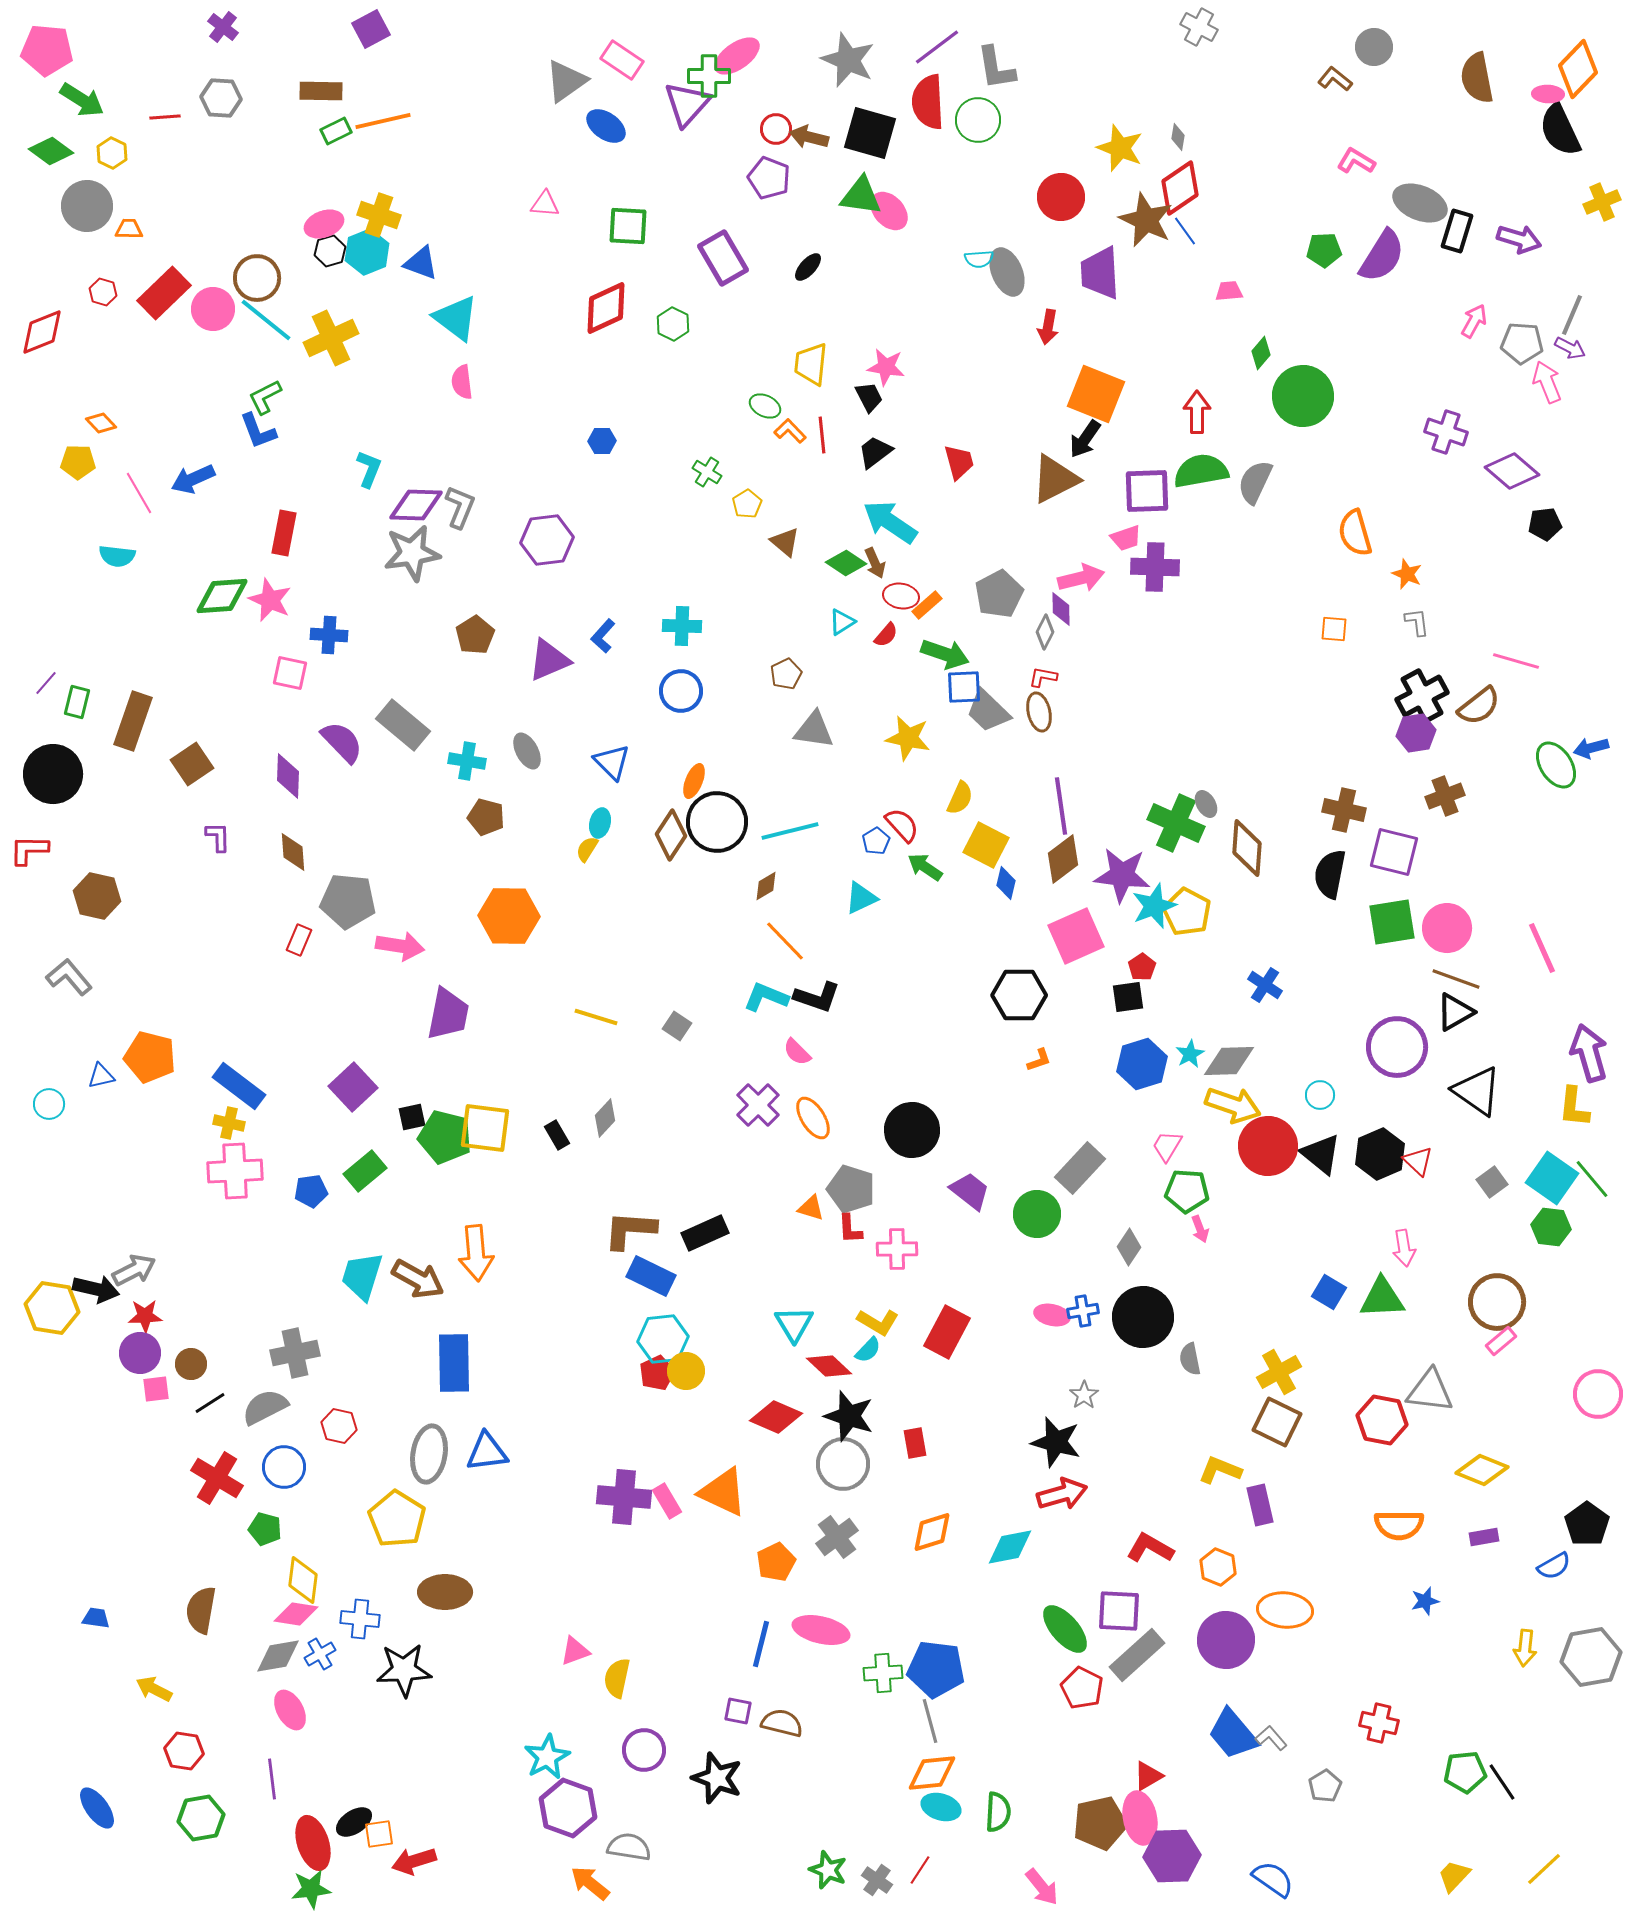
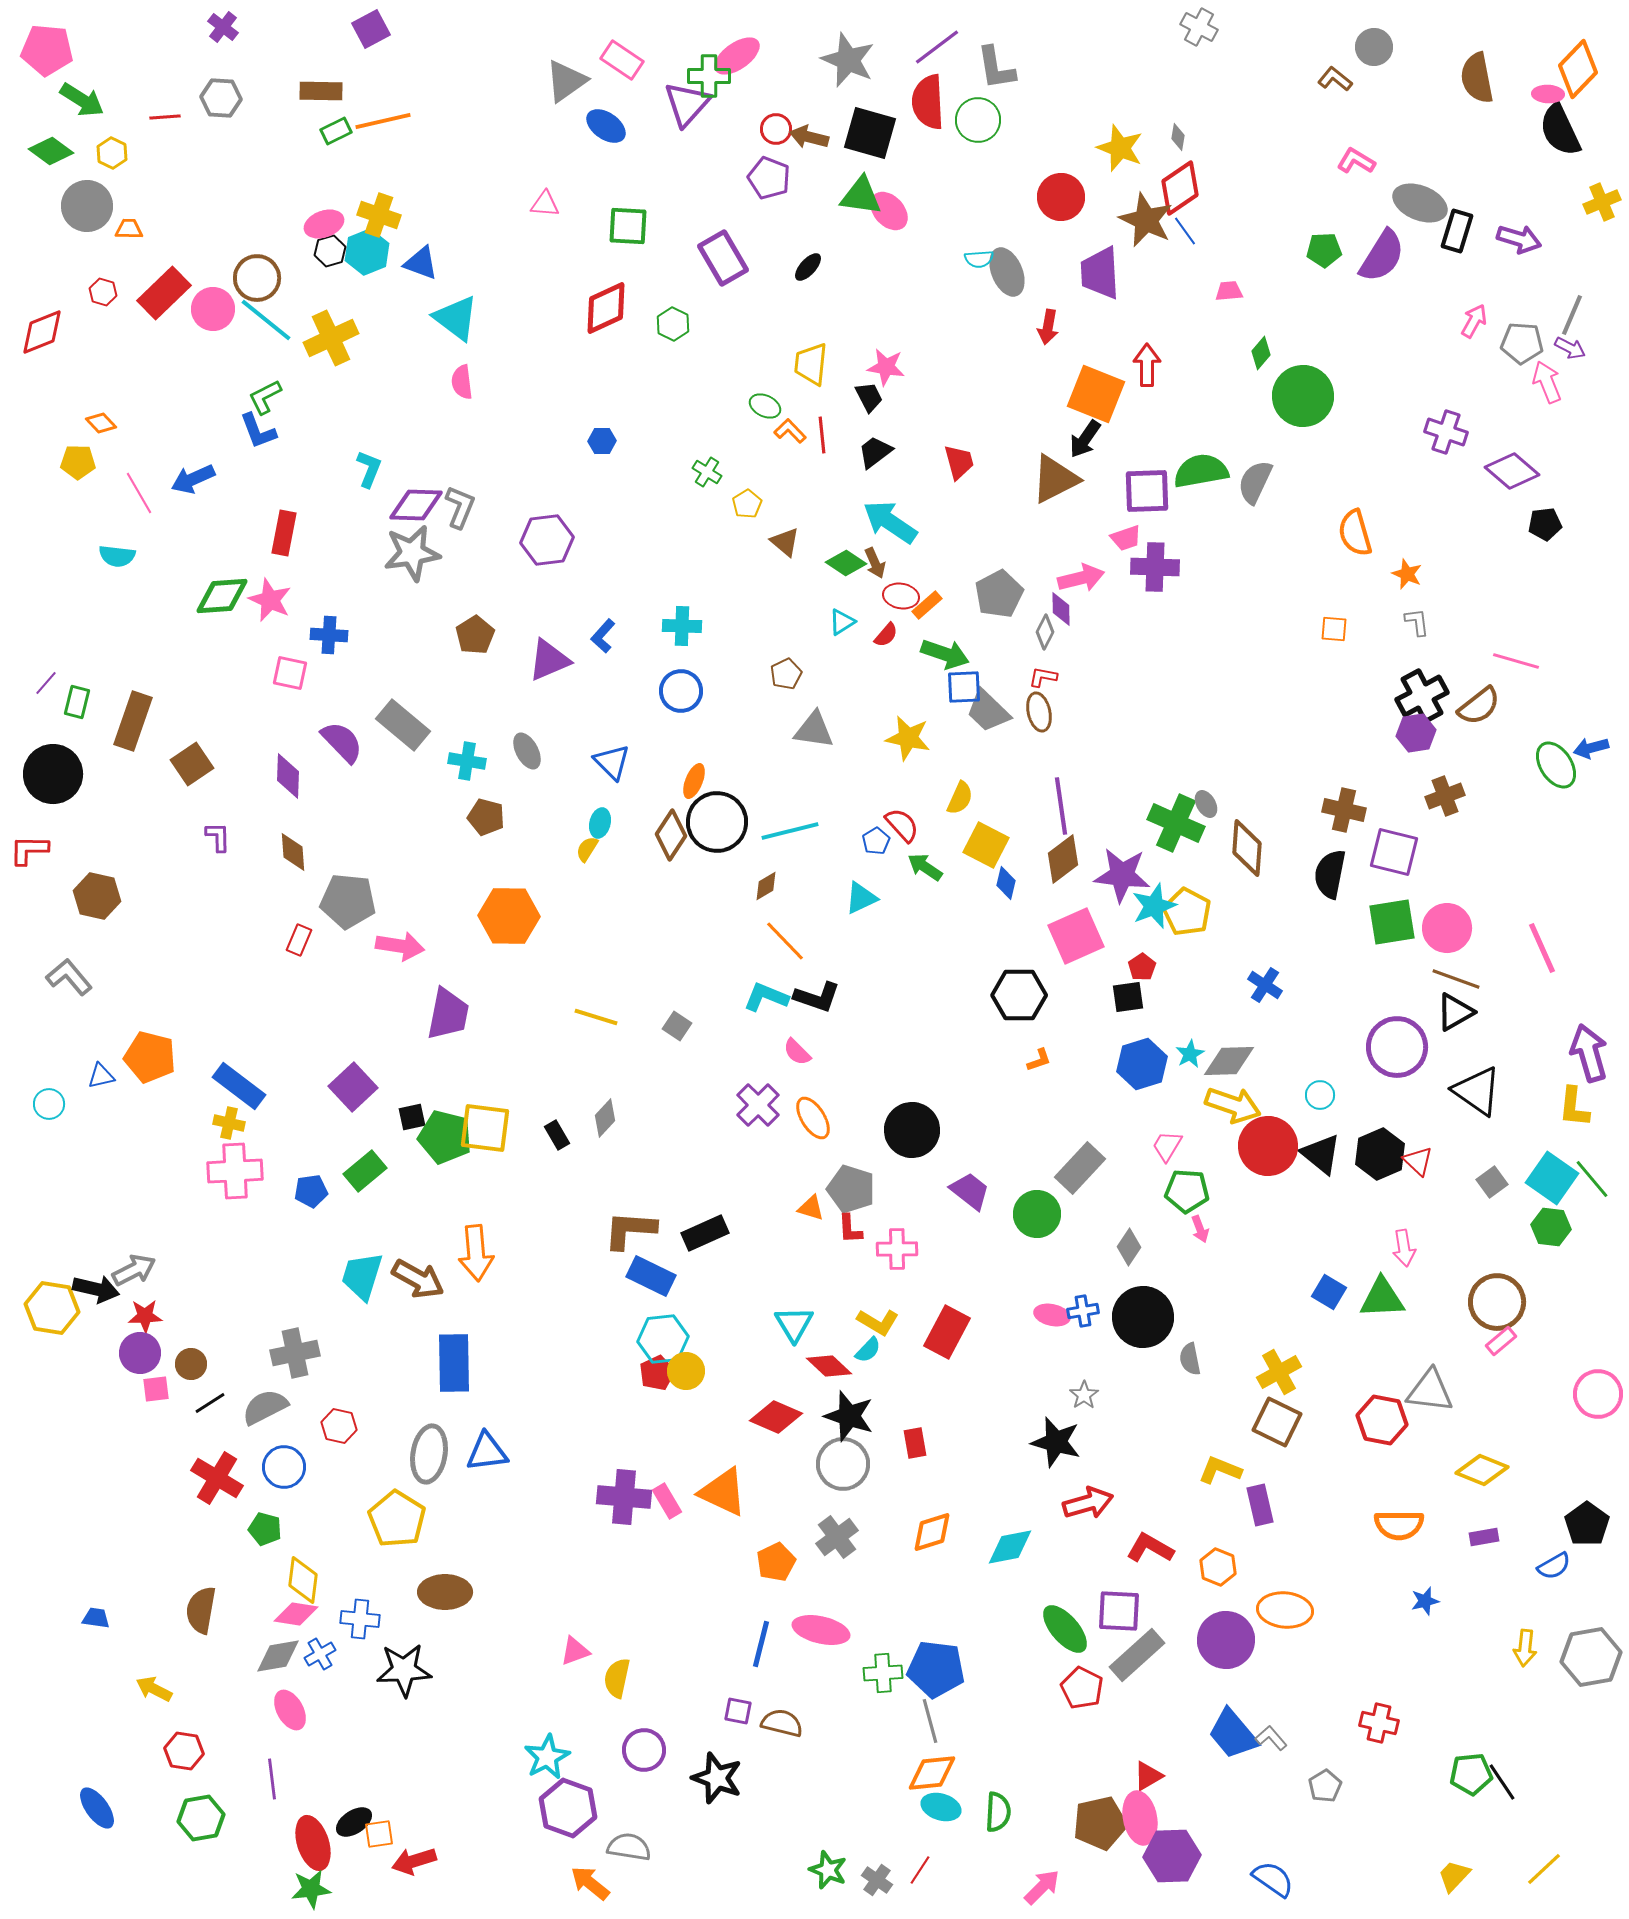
red arrow at (1197, 412): moved 50 px left, 47 px up
red arrow at (1062, 1494): moved 26 px right, 9 px down
green pentagon at (1465, 1772): moved 6 px right, 2 px down
pink arrow at (1042, 1887): rotated 96 degrees counterclockwise
